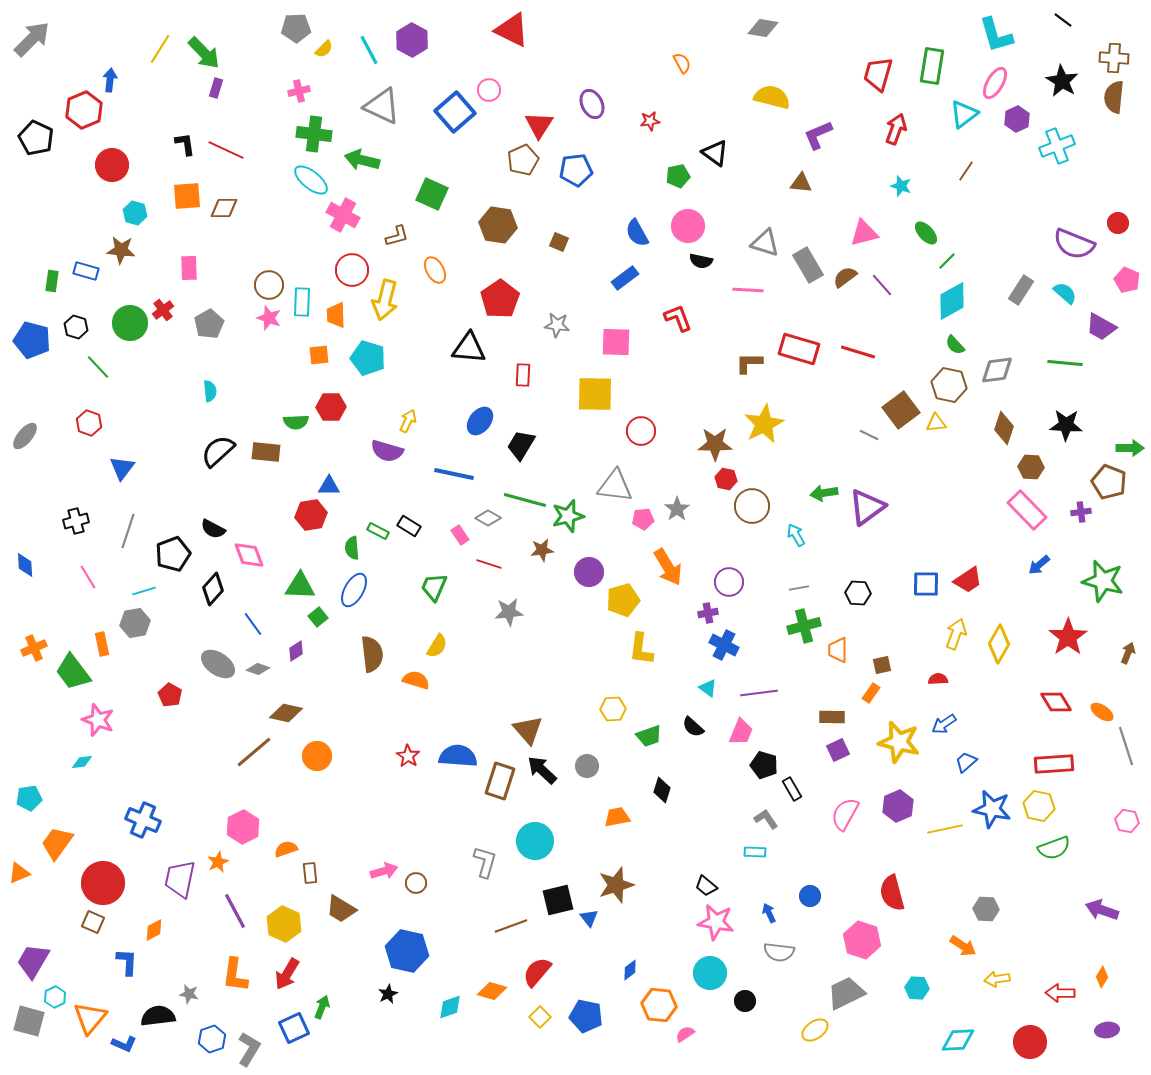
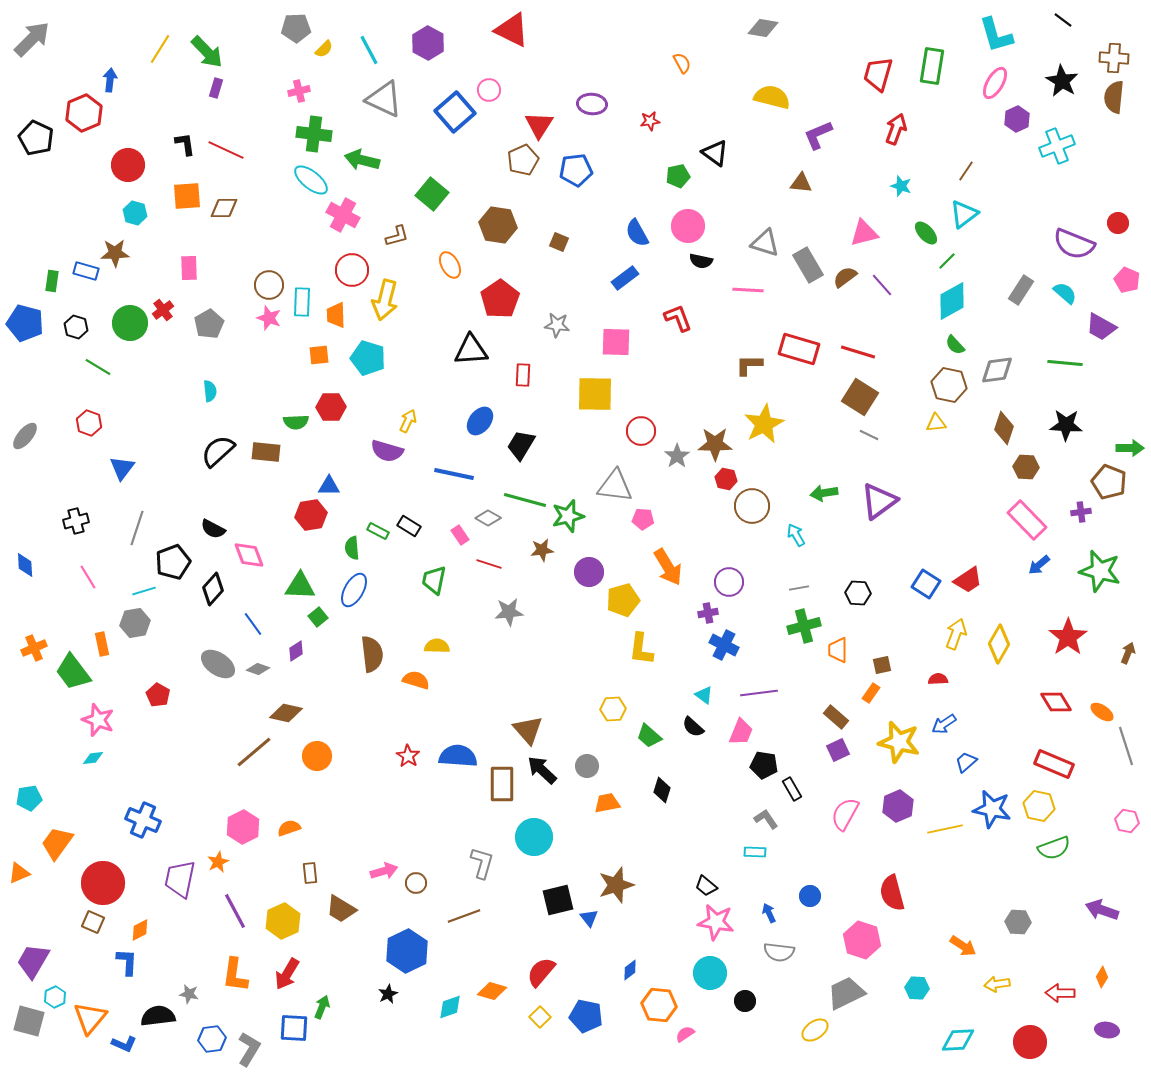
purple hexagon at (412, 40): moved 16 px right, 3 px down
green arrow at (204, 53): moved 3 px right, 1 px up
purple ellipse at (592, 104): rotated 60 degrees counterclockwise
gray triangle at (382, 106): moved 2 px right, 7 px up
red hexagon at (84, 110): moved 3 px down
cyan triangle at (964, 114): moved 100 px down
red circle at (112, 165): moved 16 px right
green square at (432, 194): rotated 16 degrees clockwise
brown star at (121, 250): moved 6 px left, 3 px down; rotated 8 degrees counterclockwise
orange ellipse at (435, 270): moved 15 px right, 5 px up
blue pentagon at (32, 340): moved 7 px left, 17 px up
black triangle at (469, 348): moved 2 px right, 2 px down; rotated 9 degrees counterclockwise
brown L-shape at (749, 363): moved 2 px down
green line at (98, 367): rotated 16 degrees counterclockwise
brown square at (901, 410): moved 41 px left, 13 px up; rotated 21 degrees counterclockwise
brown hexagon at (1031, 467): moved 5 px left
purple triangle at (867, 507): moved 12 px right, 6 px up
gray star at (677, 509): moved 53 px up
pink rectangle at (1027, 510): moved 10 px down
pink pentagon at (643, 519): rotated 10 degrees clockwise
gray line at (128, 531): moved 9 px right, 3 px up
black pentagon at (173, 554): moved 8 px down
green star at (1103, 581): moved 3 px left, 10 px up
blue square at (926, 584): rotated 32 degrees clockwise
green trapezoid at (434, 587): moved 7 px up; rotated 12 degrees counterclockwise
yellow semicircle at (437, 646): rotated 120 degrees counterclockwise
cyan triangle at (708, 688): moved 4 px left, 7 px down
red pentagon at (170, 695): moved 12 px left
brown rectangle at (832, 717): moved 4 px right; rotated 40 degrees clockwise
green trapezoid at (649, 736): rotated 60 degrees clockwise
cyan diamond at (82, 762): moved 11 px right, 4 px up
red rectangle at (1054, 764): rotated 27 degrees clockwise
black pentagon at (764, 765): rotated 8 degrees counterclockwise
brown rectangle at (500, 781): moved 2 px right, 3 px down; rotated 18 degrees counterclockwise
orange trapezoid at (617, 817): moved 10 px left, 14 px up
cyan circle at (535, 841): moved 1 px left, 4 px up
orange semicircle at (286, 849): moved 3 px right, 21 px up
gray L-shape at (485, 862): moved 3 px left, 1 px down
gray hexagon at (986, 909): moved 32 px right, 13 px down
yellow hexagon at (284, 924): moved 1 px left, 3 px up; rotated 12 degrees clockwise
brown line at (511, 926): moved 47 px left, 10 px up
orange diamond at (154, 930): moved 14 px left
blue hexagon at (407, 951): rotated 21 degrees clockwise
red semicircle at (537, 972): moved 4 px right
yellow arrow at (997, 979): moved 5 px down
blue square at (294, 1028): rotated 28 degrees clockwise
purple ellipse at (1107, 1030): rotated 15 degrees clockwise
blue hexagon at (212, 1039): rotated 12 degrees clockwise
